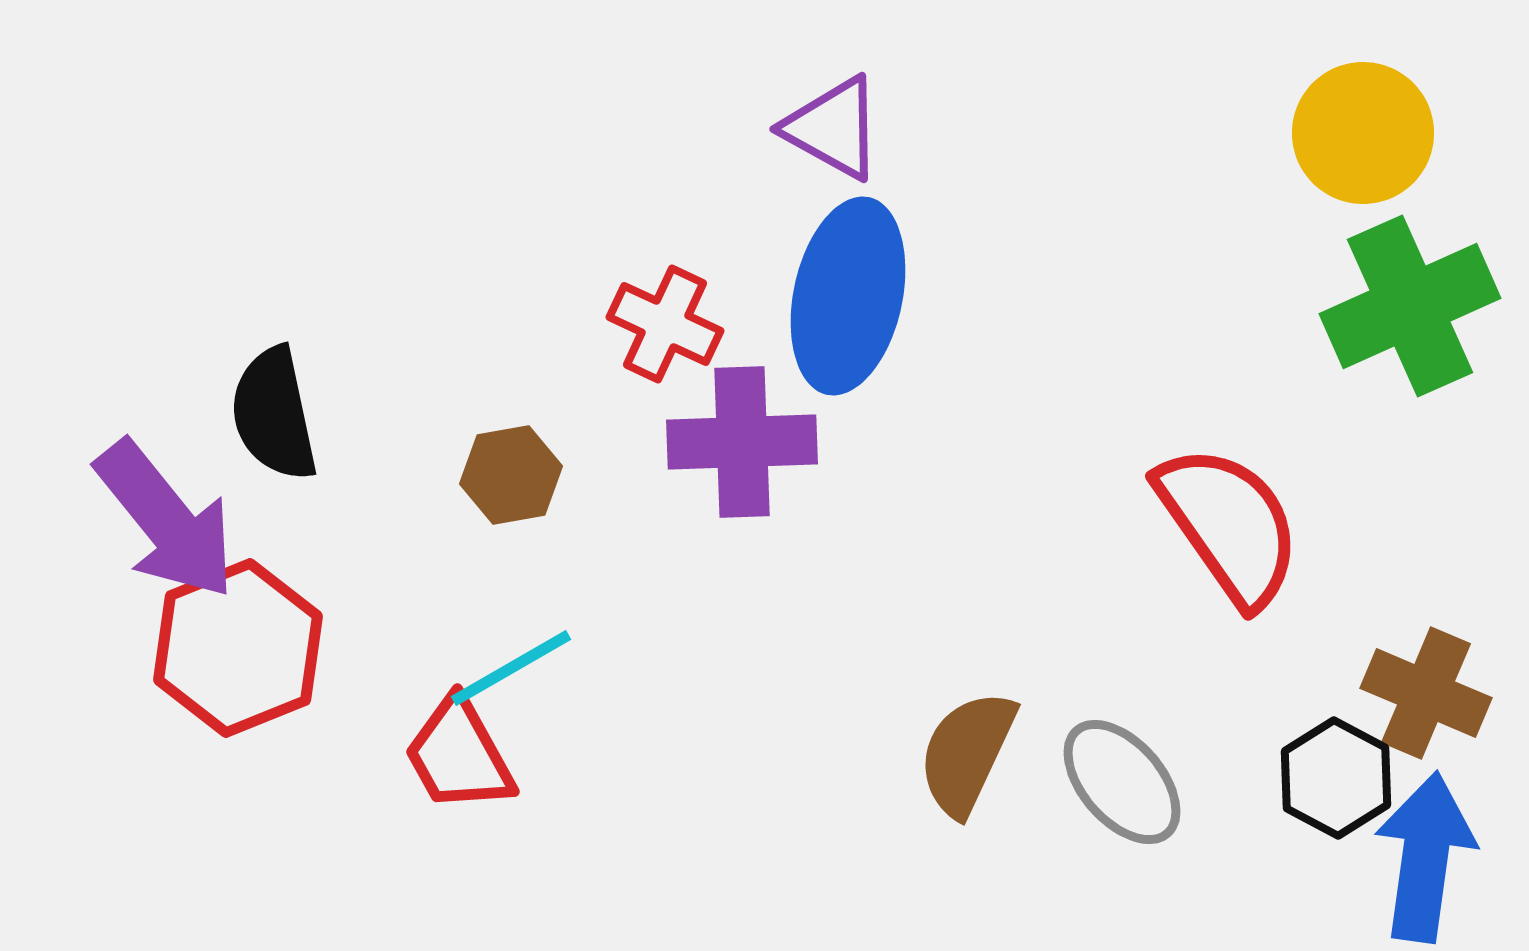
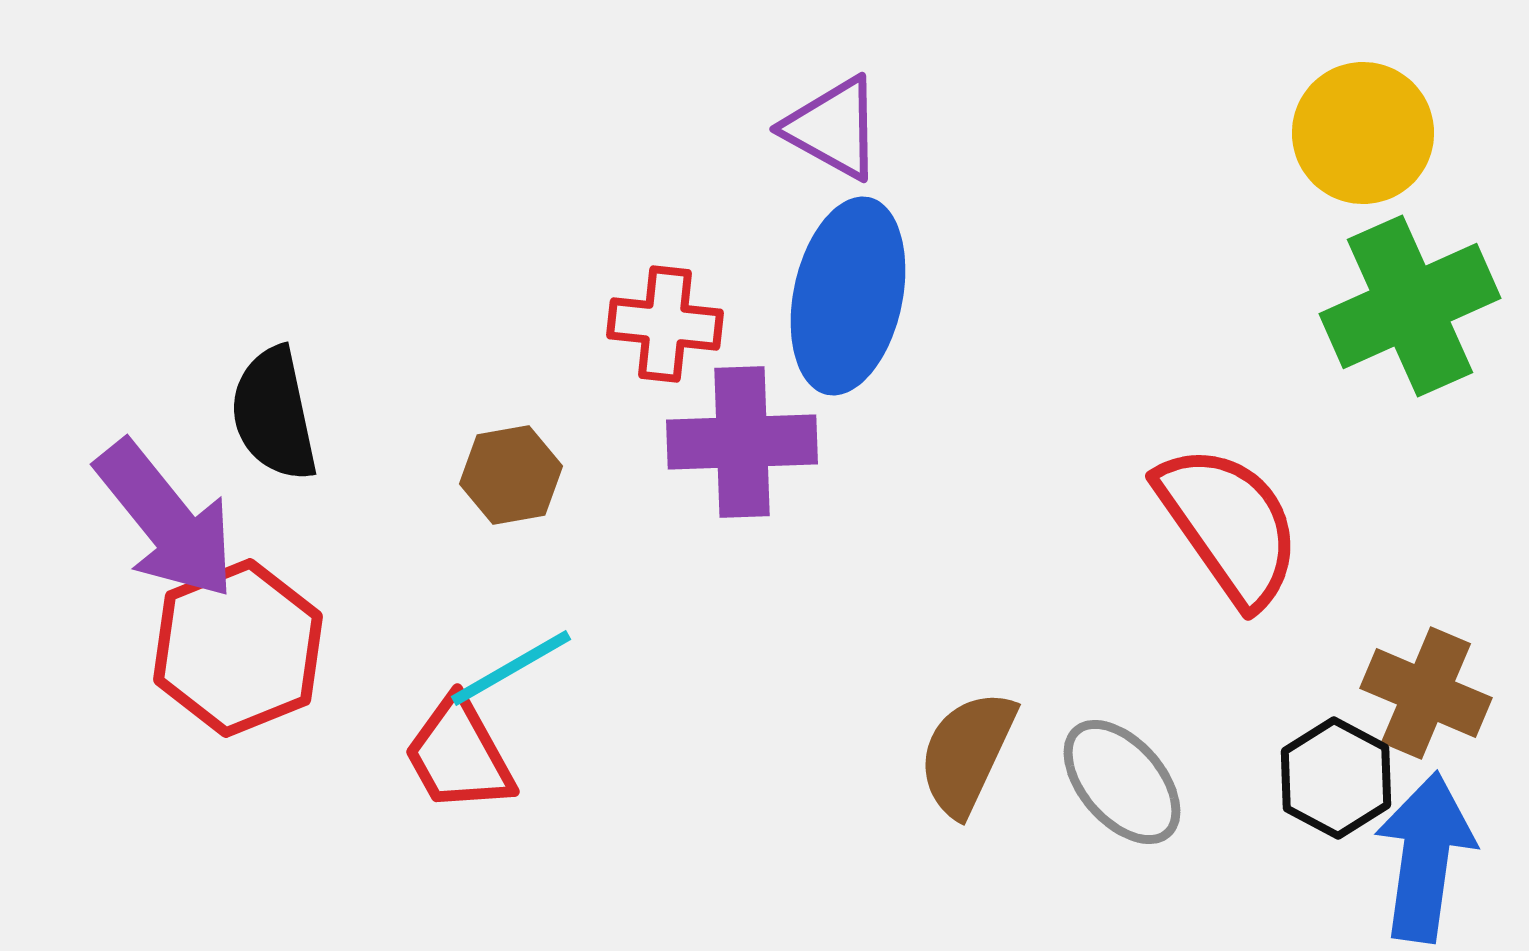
red cross: rotated 19 degrees counterclockwise
